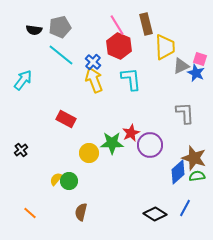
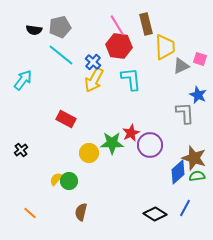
red hexagon: rotated 15 degrees counterclockwise
blue star: moved 2 px right, 22 px down
yellow arrow: rotated 130 degrees counterclockwise
